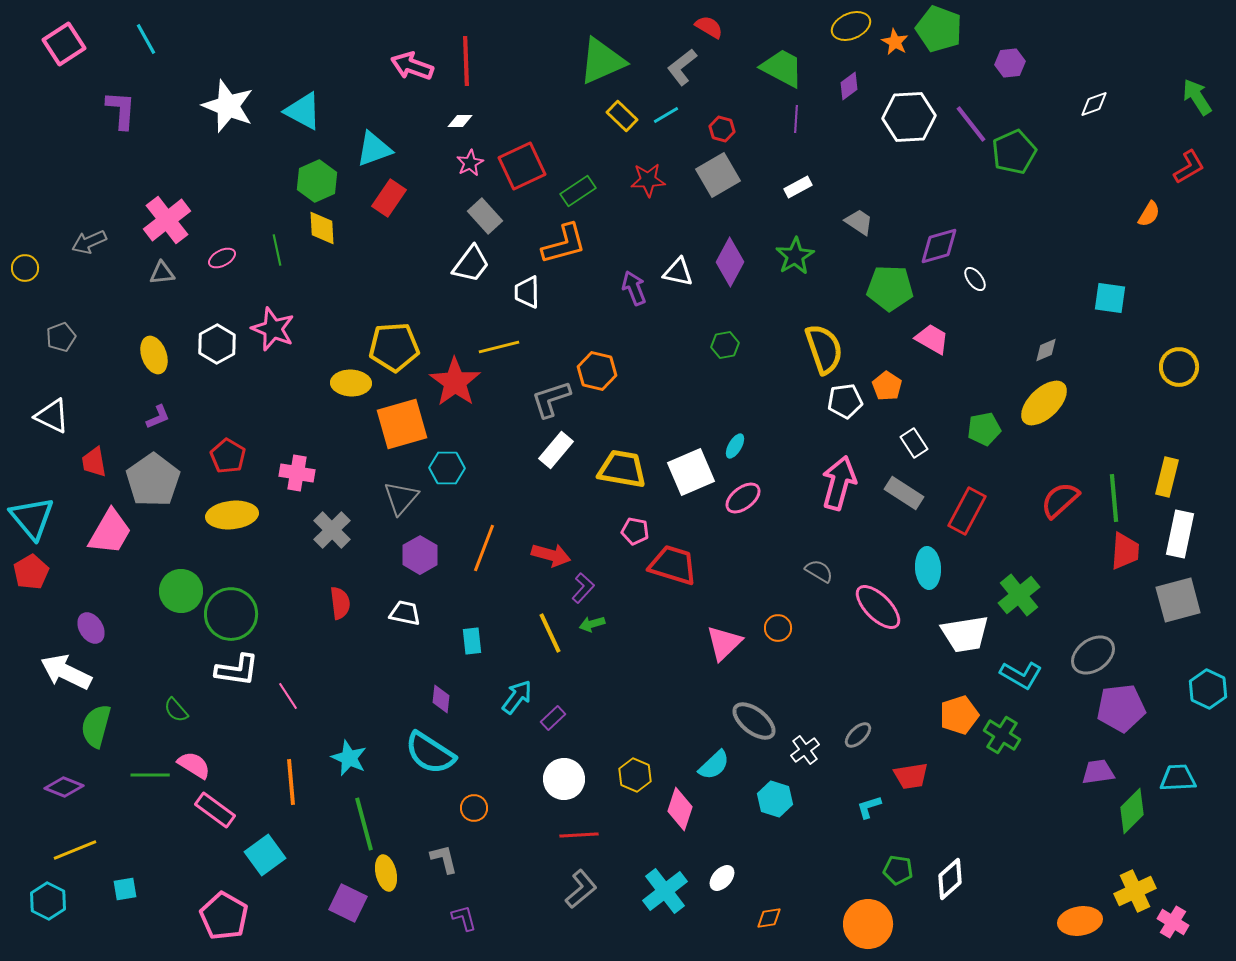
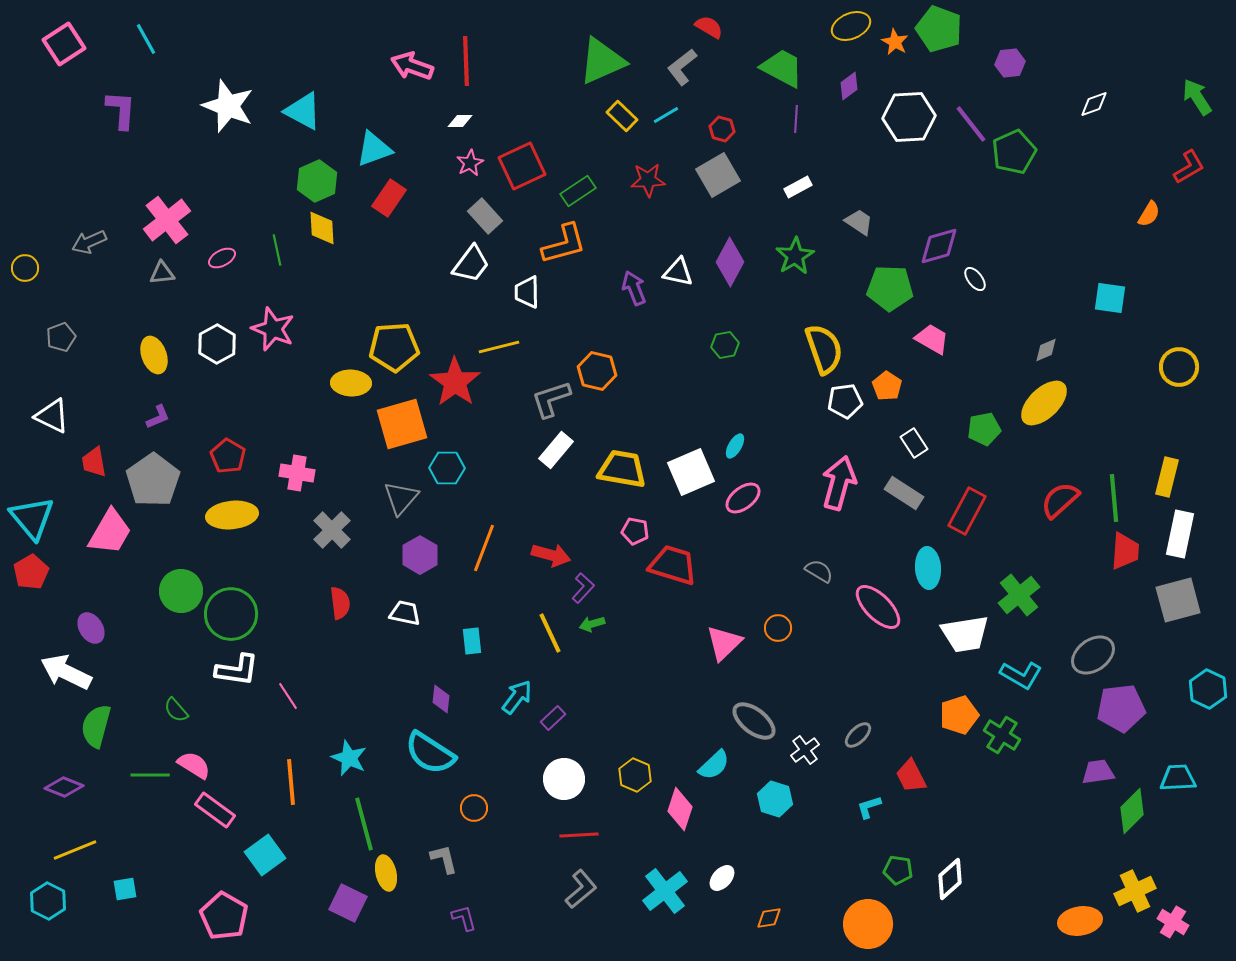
red trapezoid at (911, 776): rotated 72 degrees clockwise
